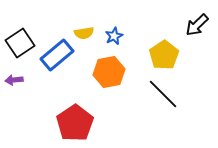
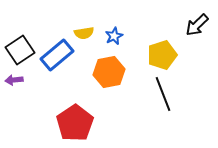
black square: moved 7 px down
yellow pentagon: moved 2 px left; rotated 16 degrees clockwise
black line: rotated 24 degrees clockwise
